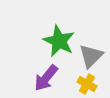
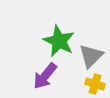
purple arrow: moved 1 px left, 2 px up
yellow cross: moved 8 px right; rotated 12 degrees counterclockwise
